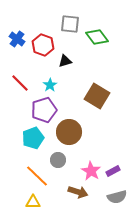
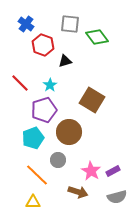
blue cross: moved 9 px right, 15 px up
brown square: moved 5 px left, 4 px down
orange line: moved 1 px up
